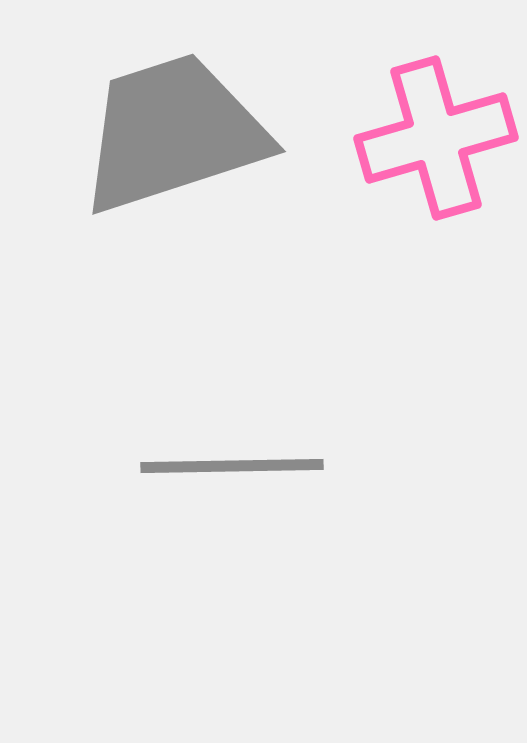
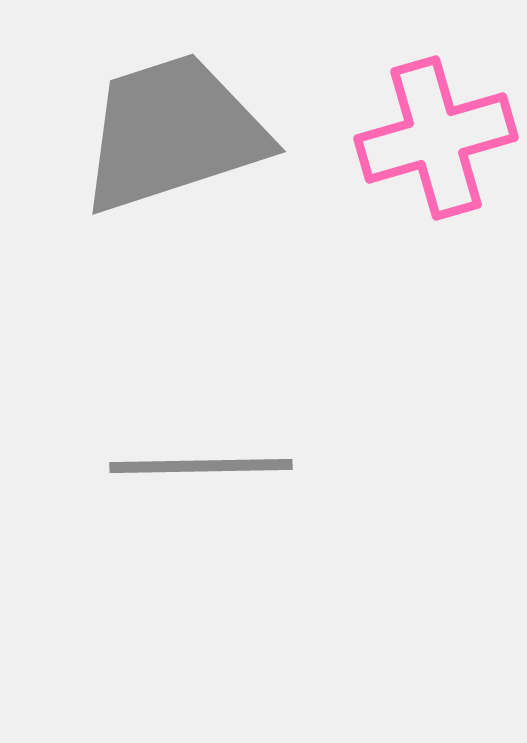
gray line: moved 31 px left
